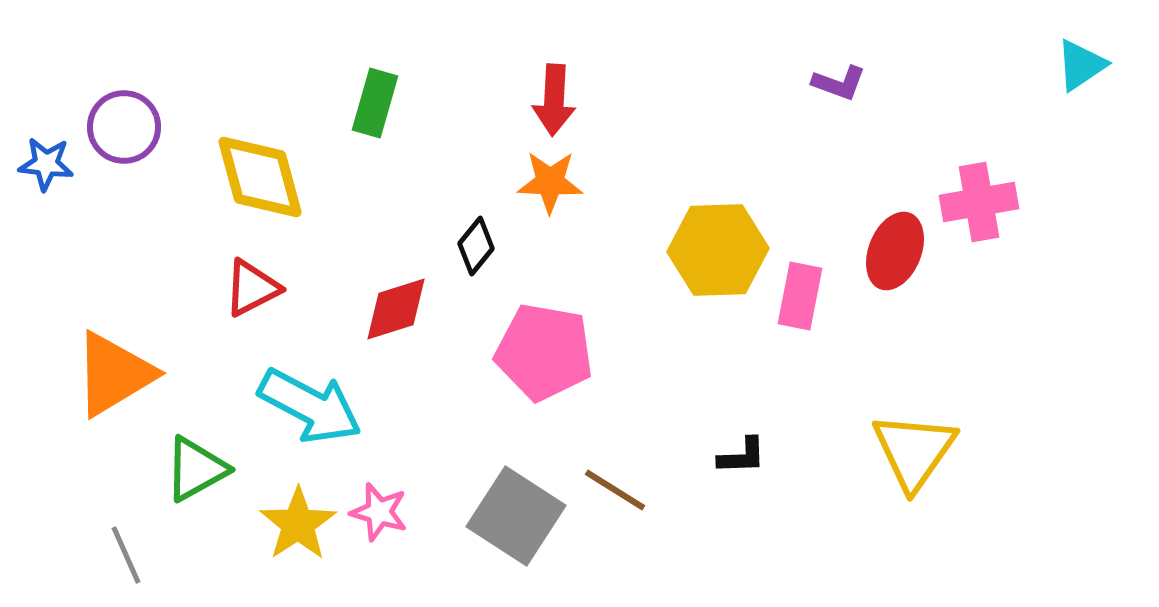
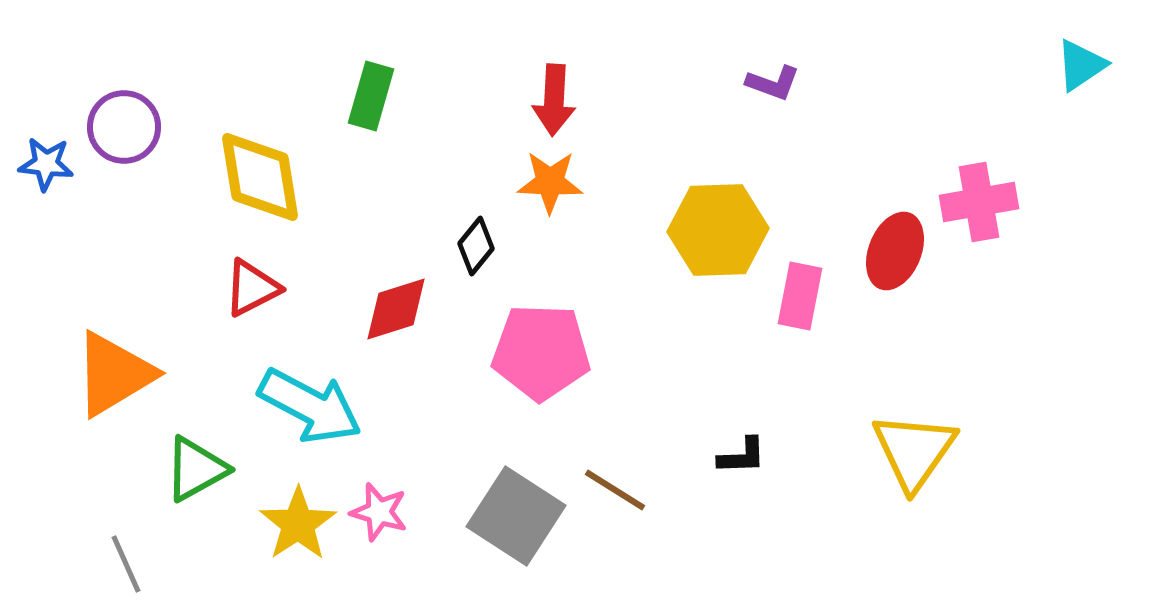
purple L-shape: moved 66 px left
green rectangle: moved 4 px left, 7 px up
yellow diamond: rotated 6 degrees clockwise
yellow hexagon: moved 20 px up
pink pentagon: moved 3 px left; rotated 8 degrees counterclockwise
gray line: moved 9 px down
